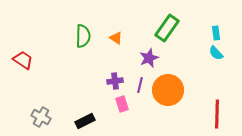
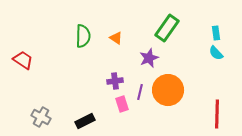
purple line: moved 7 px down
